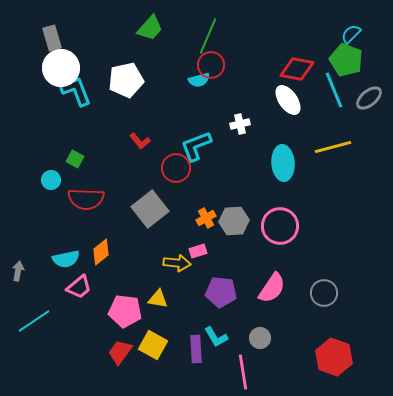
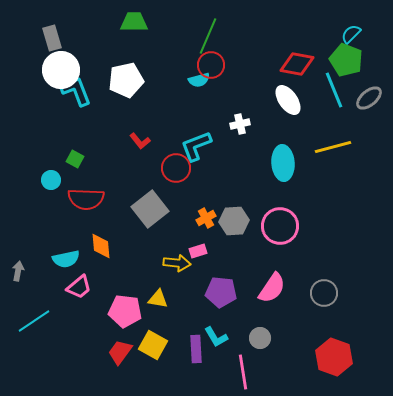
green trapezoid at (150, 28): moved 16 px left, 6 px up; rotated 132 degrees counterclockwise
white circle at (61, 68): moved 2 px down
red diamond at (297, 69): moved 5 px up
orange diamond at (101, 252): moved 6 px up; rotated 56 degrees counterclockwise
